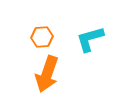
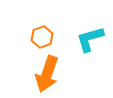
orange hexagon: rotated 15 degrees counterclockwise
